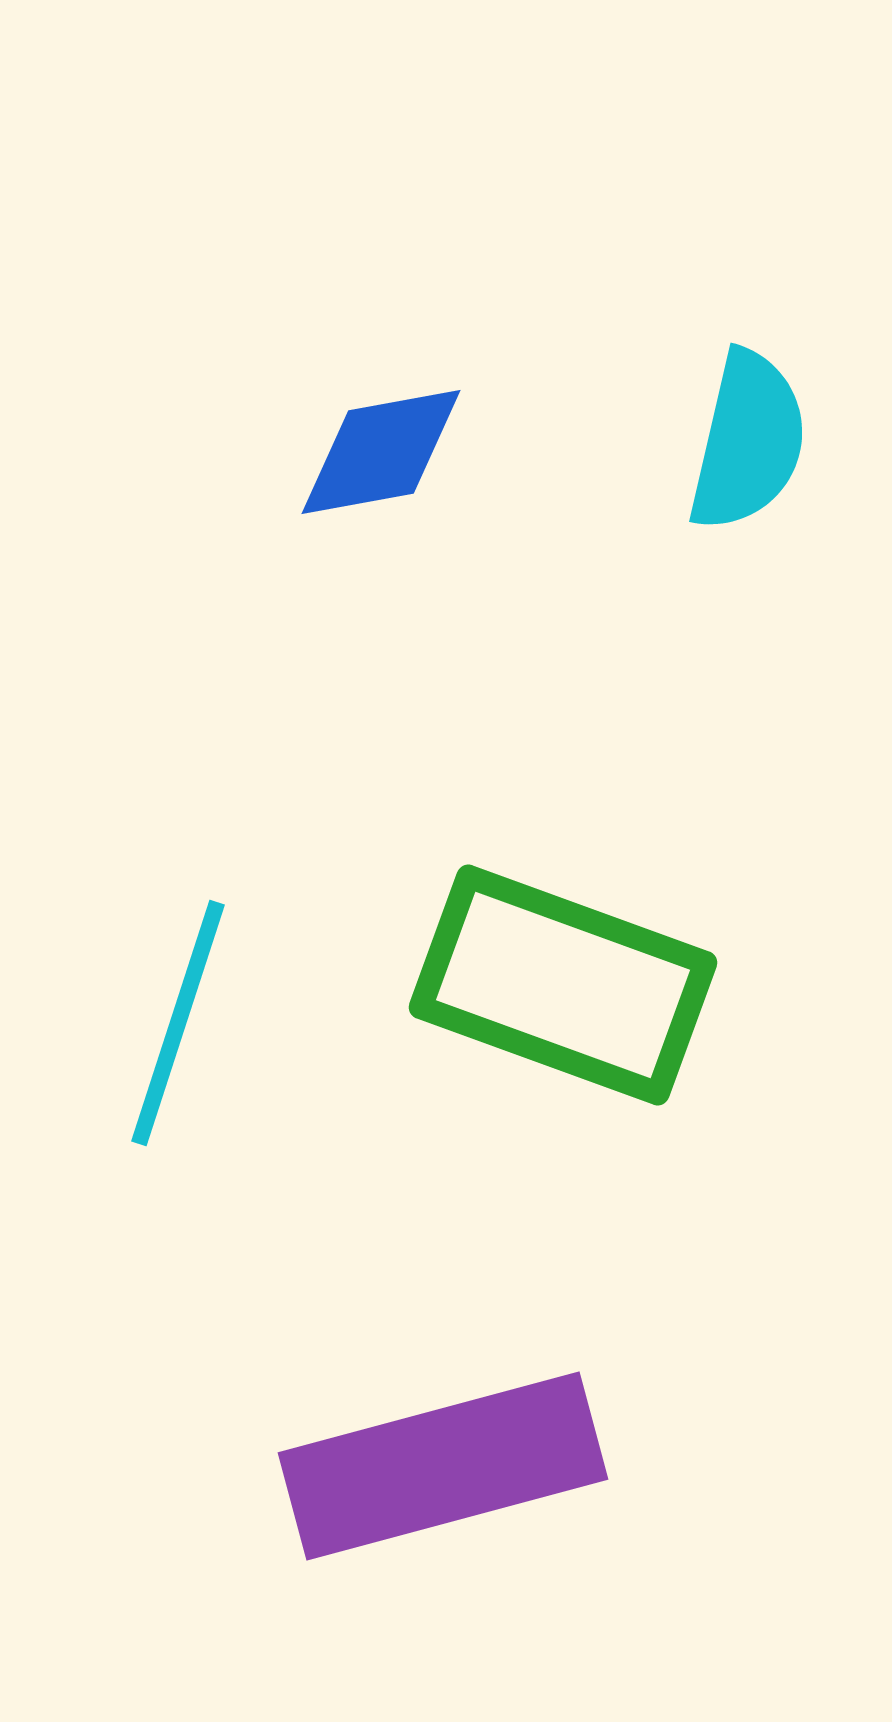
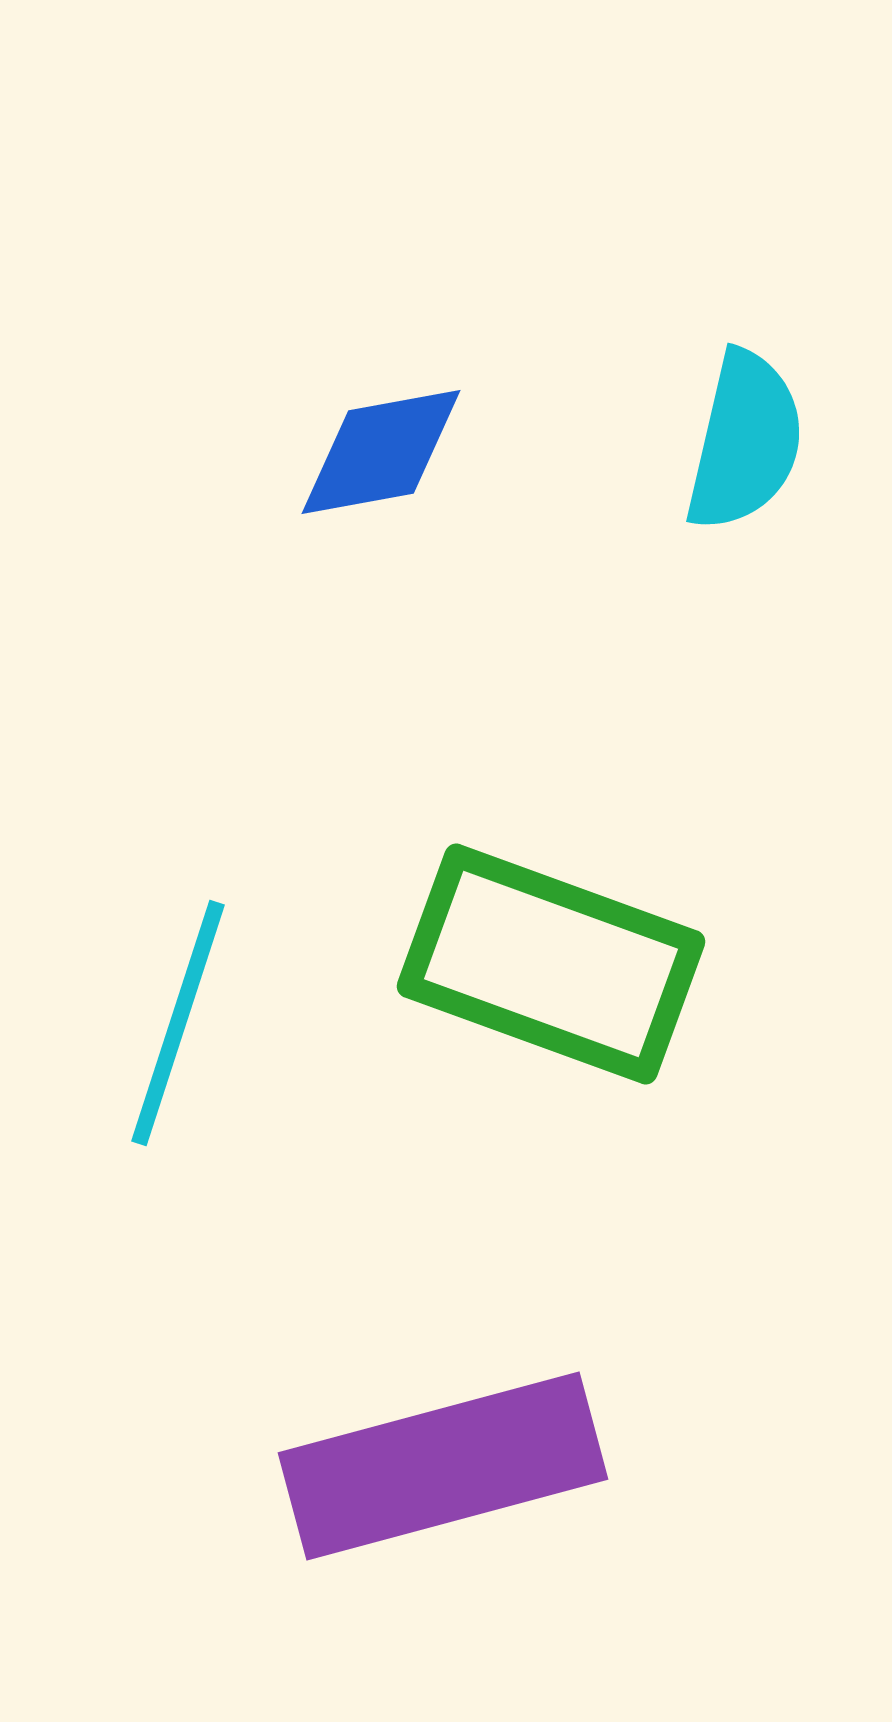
cyan semicircle: moved 3 px left
green rectangle: moved 12 px left, 21 px up
